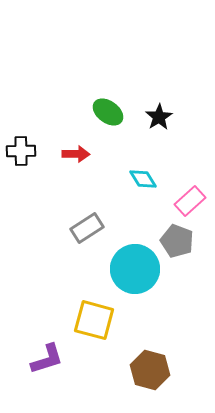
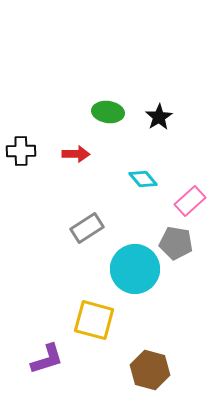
green ellipse: rotated 28 degrees counterclockwise
cyan diamond: rotated 8 degrees counterclockwise
gray pentagon: moved 1 px left, 2 px down; rotated 12 degrees counterclockwise
